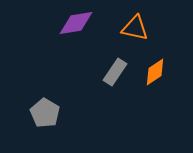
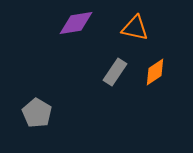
gray pentagon: moved 8 px left
